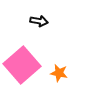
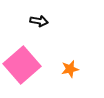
orange star: moved 11 px right, 4 px up; rotated 24 degrees counterclockwise
